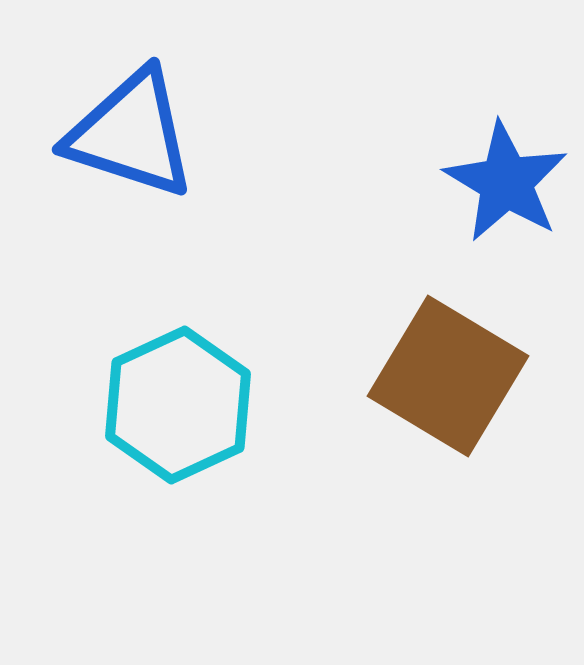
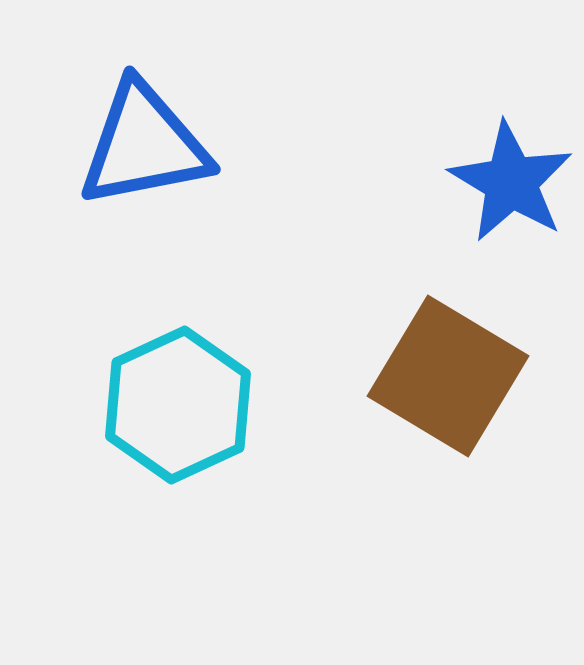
blue triangle: moved 13 px right, 11 px down; rotated 29 degrees counterclockwise
blue star: moved 5 px right
